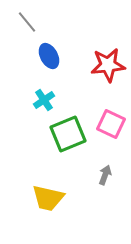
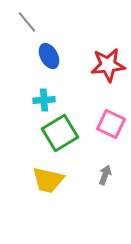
cyan cross: rotated 30 degrees clockwise
green square: moved 8 px left, 1 px up; rotated 9 degrees counterclockwise
yellow trapezoid: moved 18 px up
